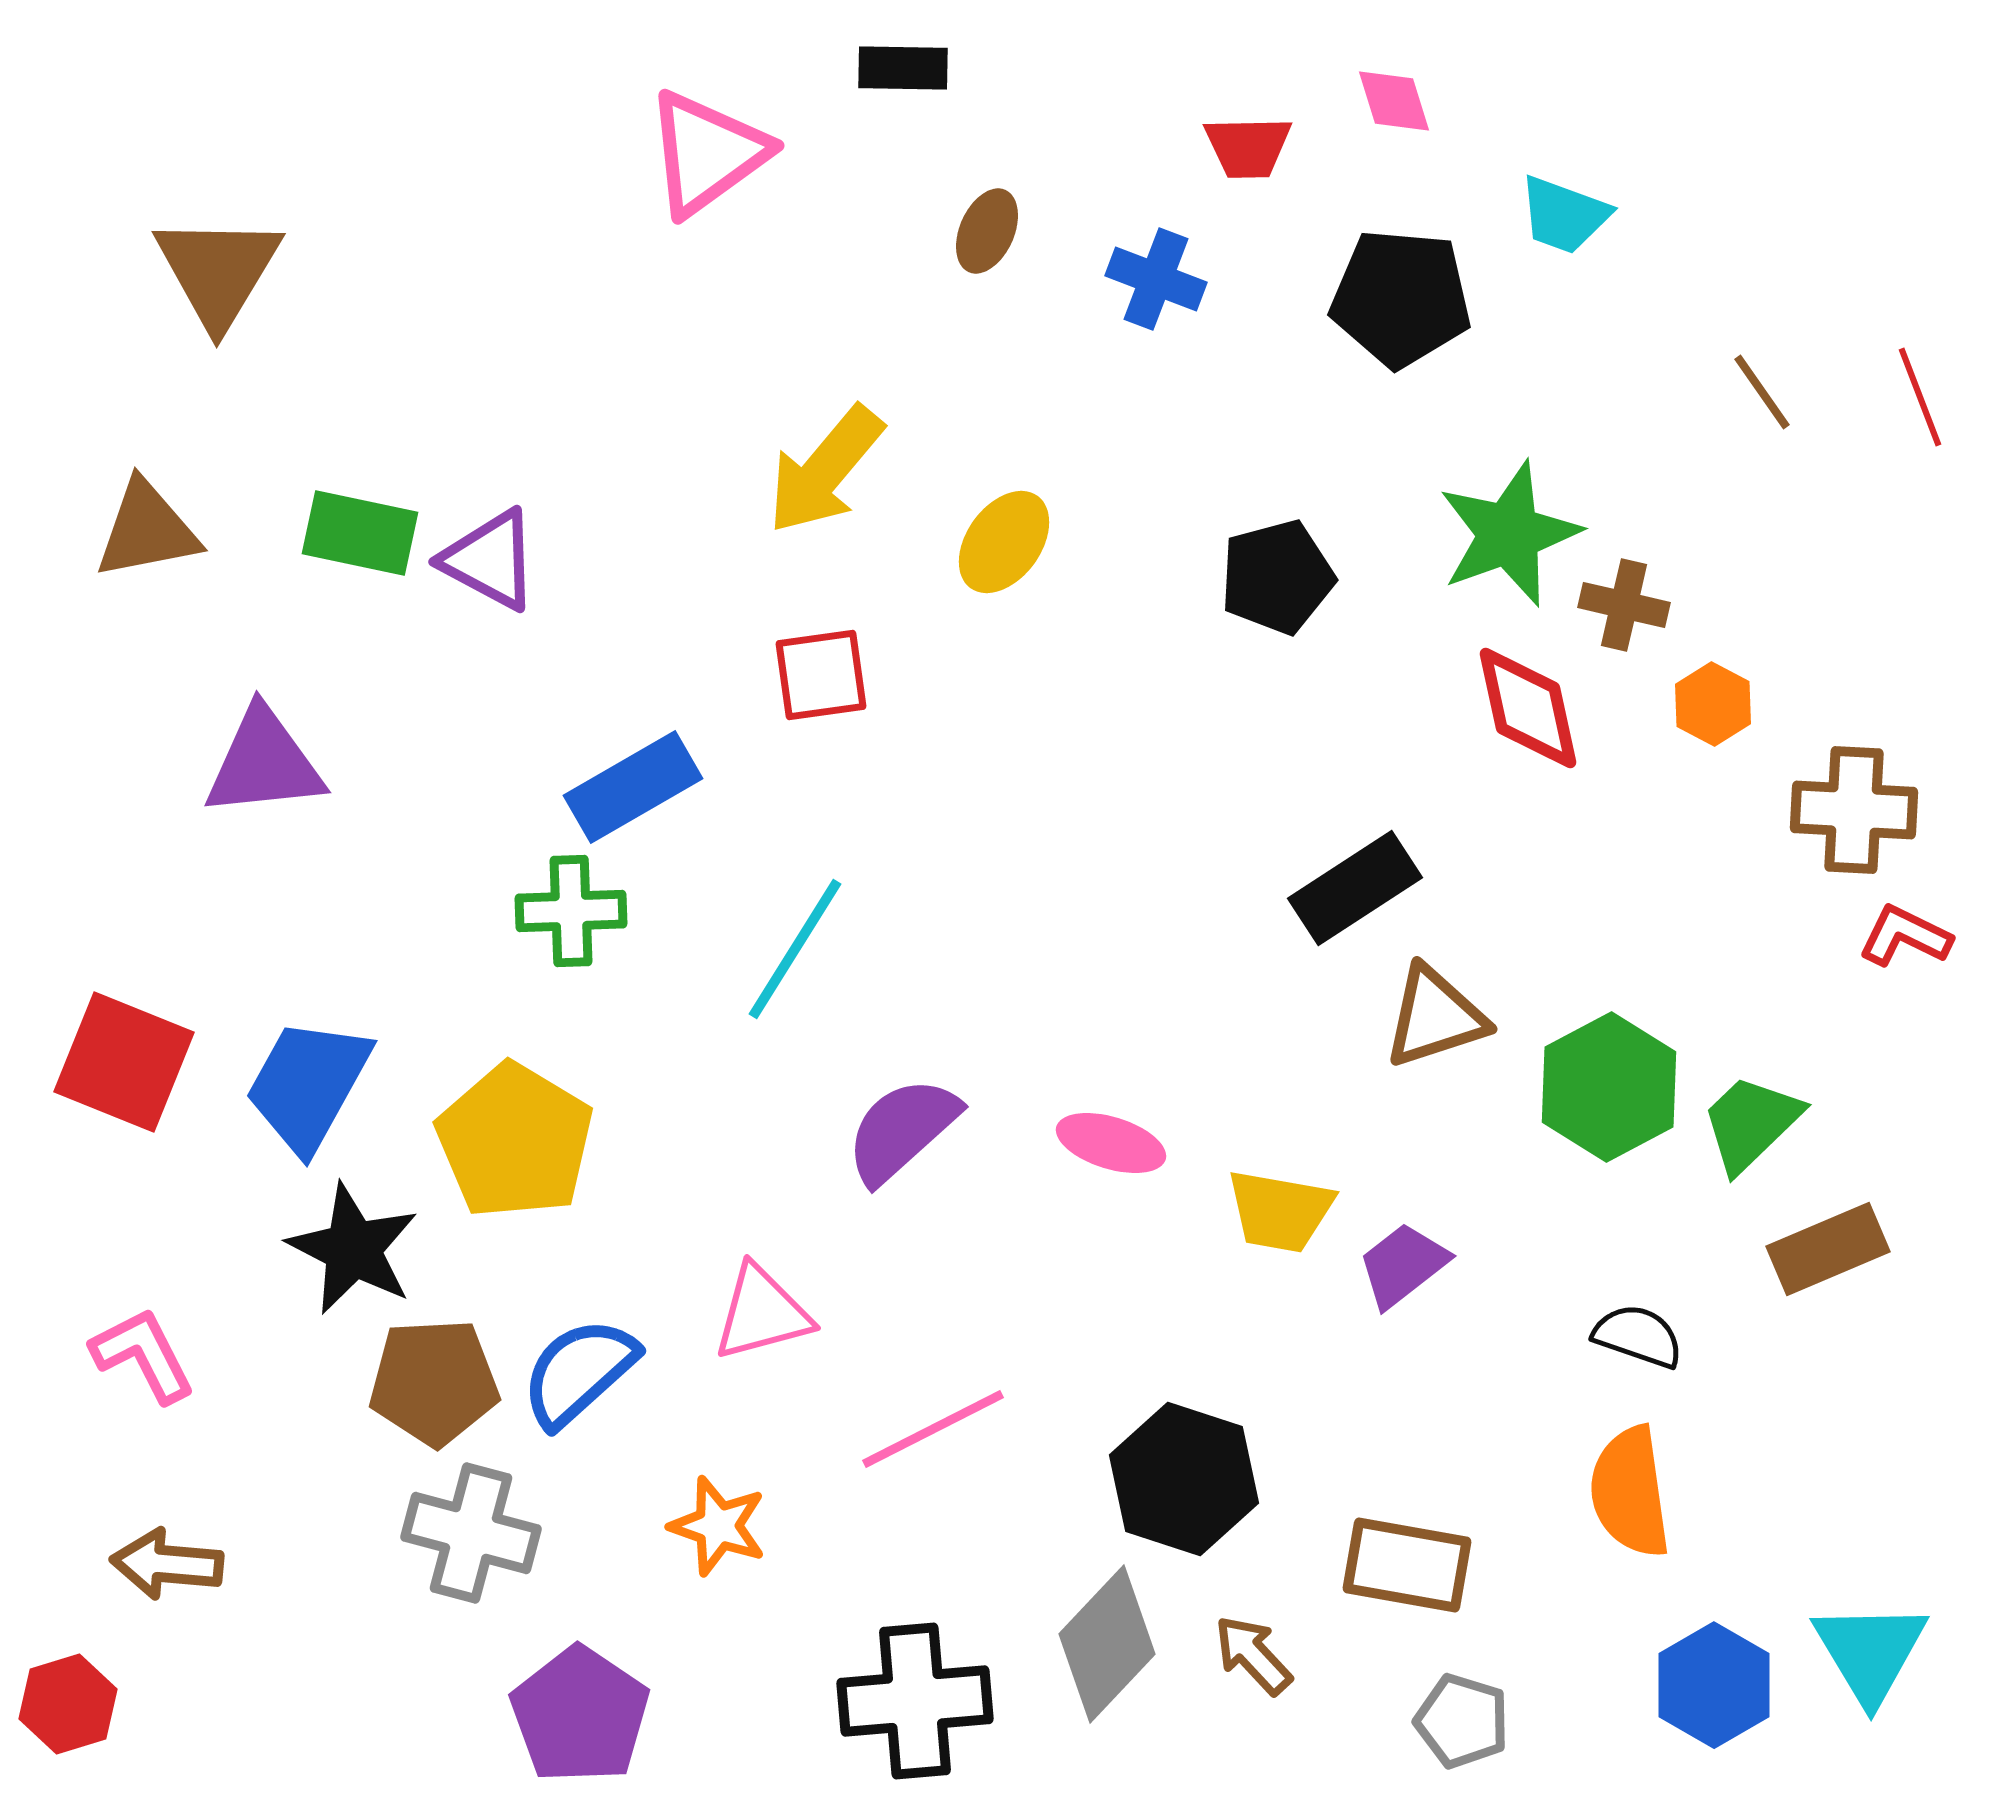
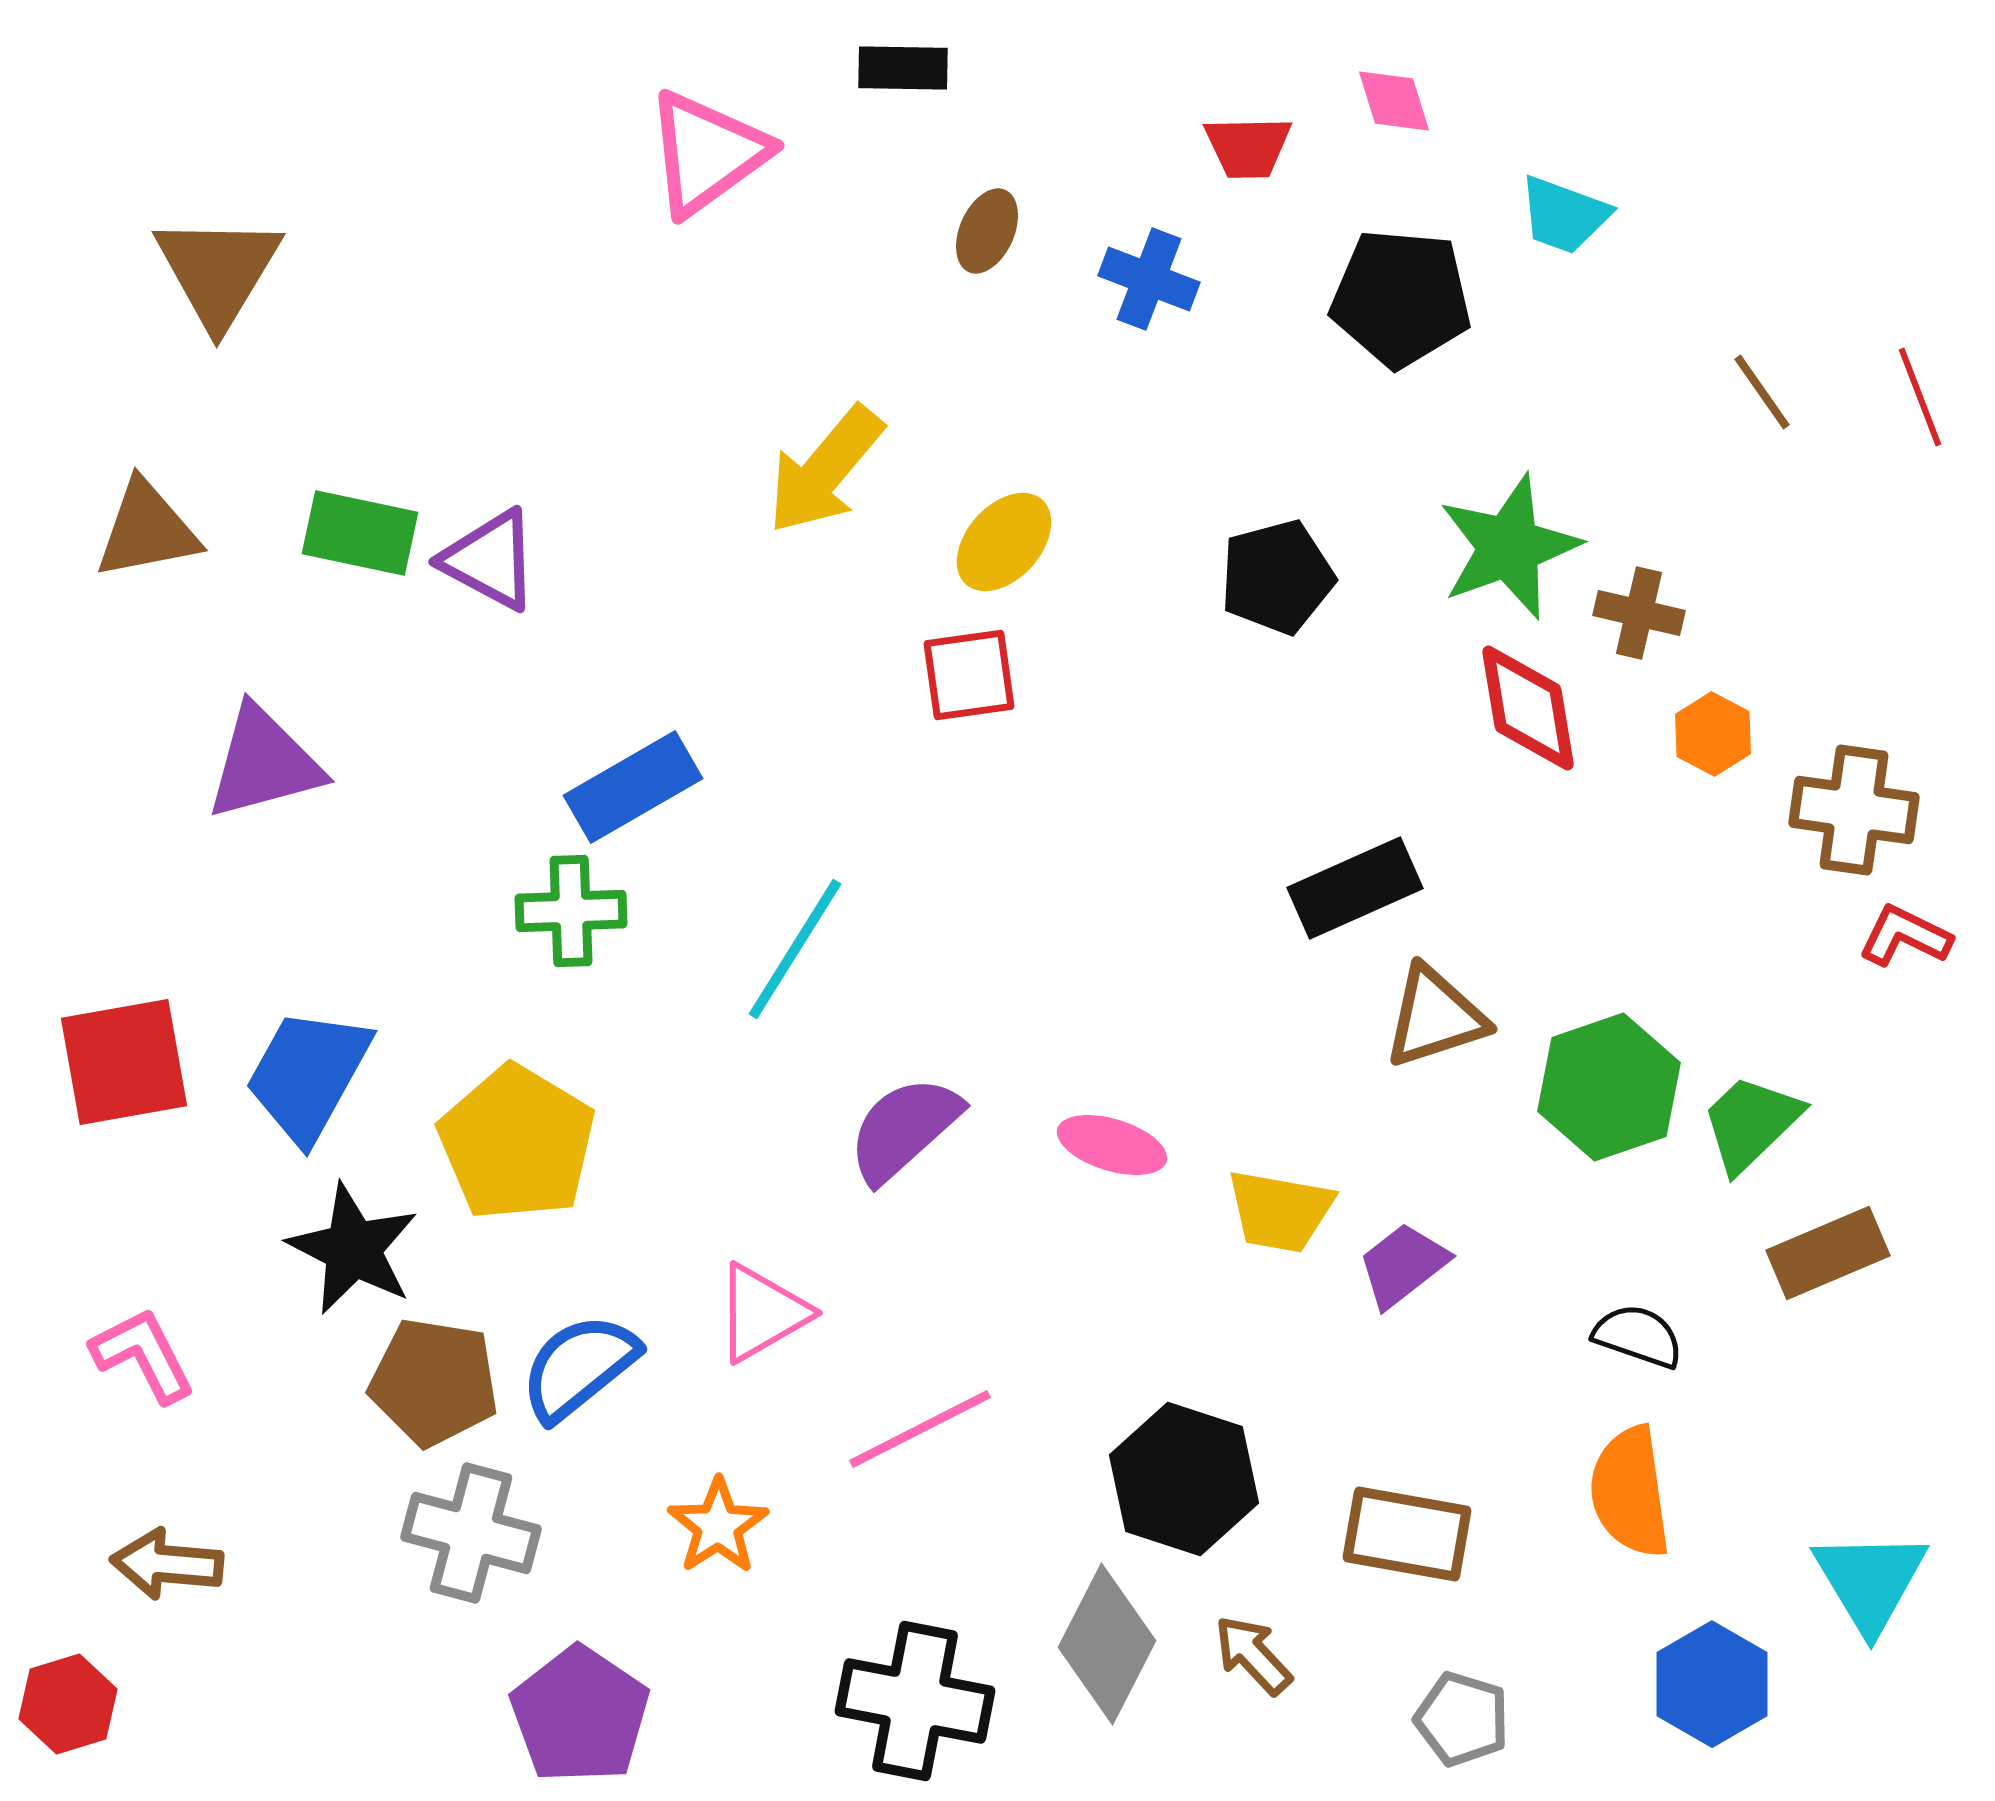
blue cross at (1156, 279): moved 7 px left
green star at (1509, 534): moved 13 px down
yellow ellipse at (1004, 542): rotated 6 degrees clockwise
brown cross at (1624, 605): moved 15 px right, 8 px down
red square at (821, 675): moved 148 px right
orange hexagon at (1713, 704): moved 30 px down
red diamond at (1528, 708): rotated 3 degrees clockwise
purple triangle at (264, 763): rotated 9 degrees counterclockwise
brown cross at (1854, 810): rotated 5 degrees clockwise
black rectangle at (1355, 888): rotated 9 degrees clockwise
red square at (124, 1062): rotated 32 degrees counterclockwise
blue trapezoid at (308, 1085): moved 10 px up
green hexagon at (1609, 1087): rotated 9 degrees clockwise
purple semicircle at (902, 1130): moved 2 px right, 1 px up
yellow pentagon at (515, 1141): moved 2 px right, 2 px down
pink ellipse at (1111, 1143): moved 1 px right, 2 px down
brown rectangle at (1828, 1249): moved 4 px down
pink triangle at (762, 1313): rotated 15 degrees counterclockwise
blue semicircle at (579, 1372): moved 5 px up; rotated 3 degrees clockwise
brown pentagon at (434, 1382): rotated 12 degrees clockwise
pink line at (933, 1429): moved 13 px left
orange star at (718, 1526): rotated 20 degrees clockwise
brown rectangle at (1407, 1565): moved 31 px up
gray diamond at (1107, 1644): rotated 16 degrees counterclockwise
cyan triangle at (1870, 1652): moved 71 px up
blue hexagon at (1714, 1685): moved 2 px left, 1 px up
black cross at (915, 1701): rotated 16 degrees clockwise
gray pentagon at (1462, 1721): moved 2 px up
